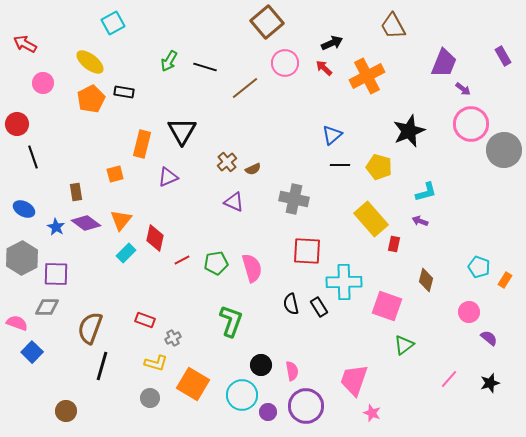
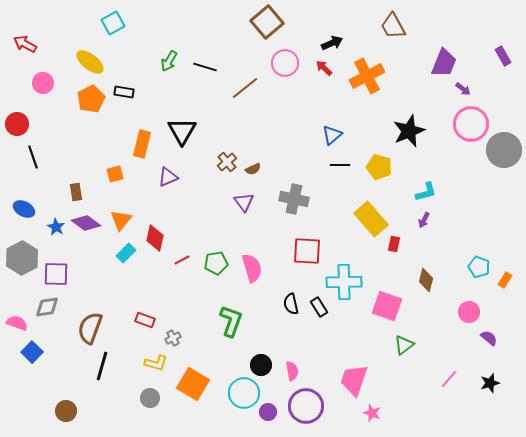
purple triangle at (234, 202): moved 10 px right; rotated 30 degrees clockwise
purple arrow at (420, 221): moved 4 px right, 1 px up; rotated 84 degrees counterclockwise
gray diamond at (47, 307): rotated 10 degrees counterclockwise
cyan circle at (242, 395): moved 2 px right, 2 px up
